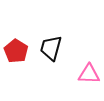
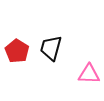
red pentagon: moved 1 px right
